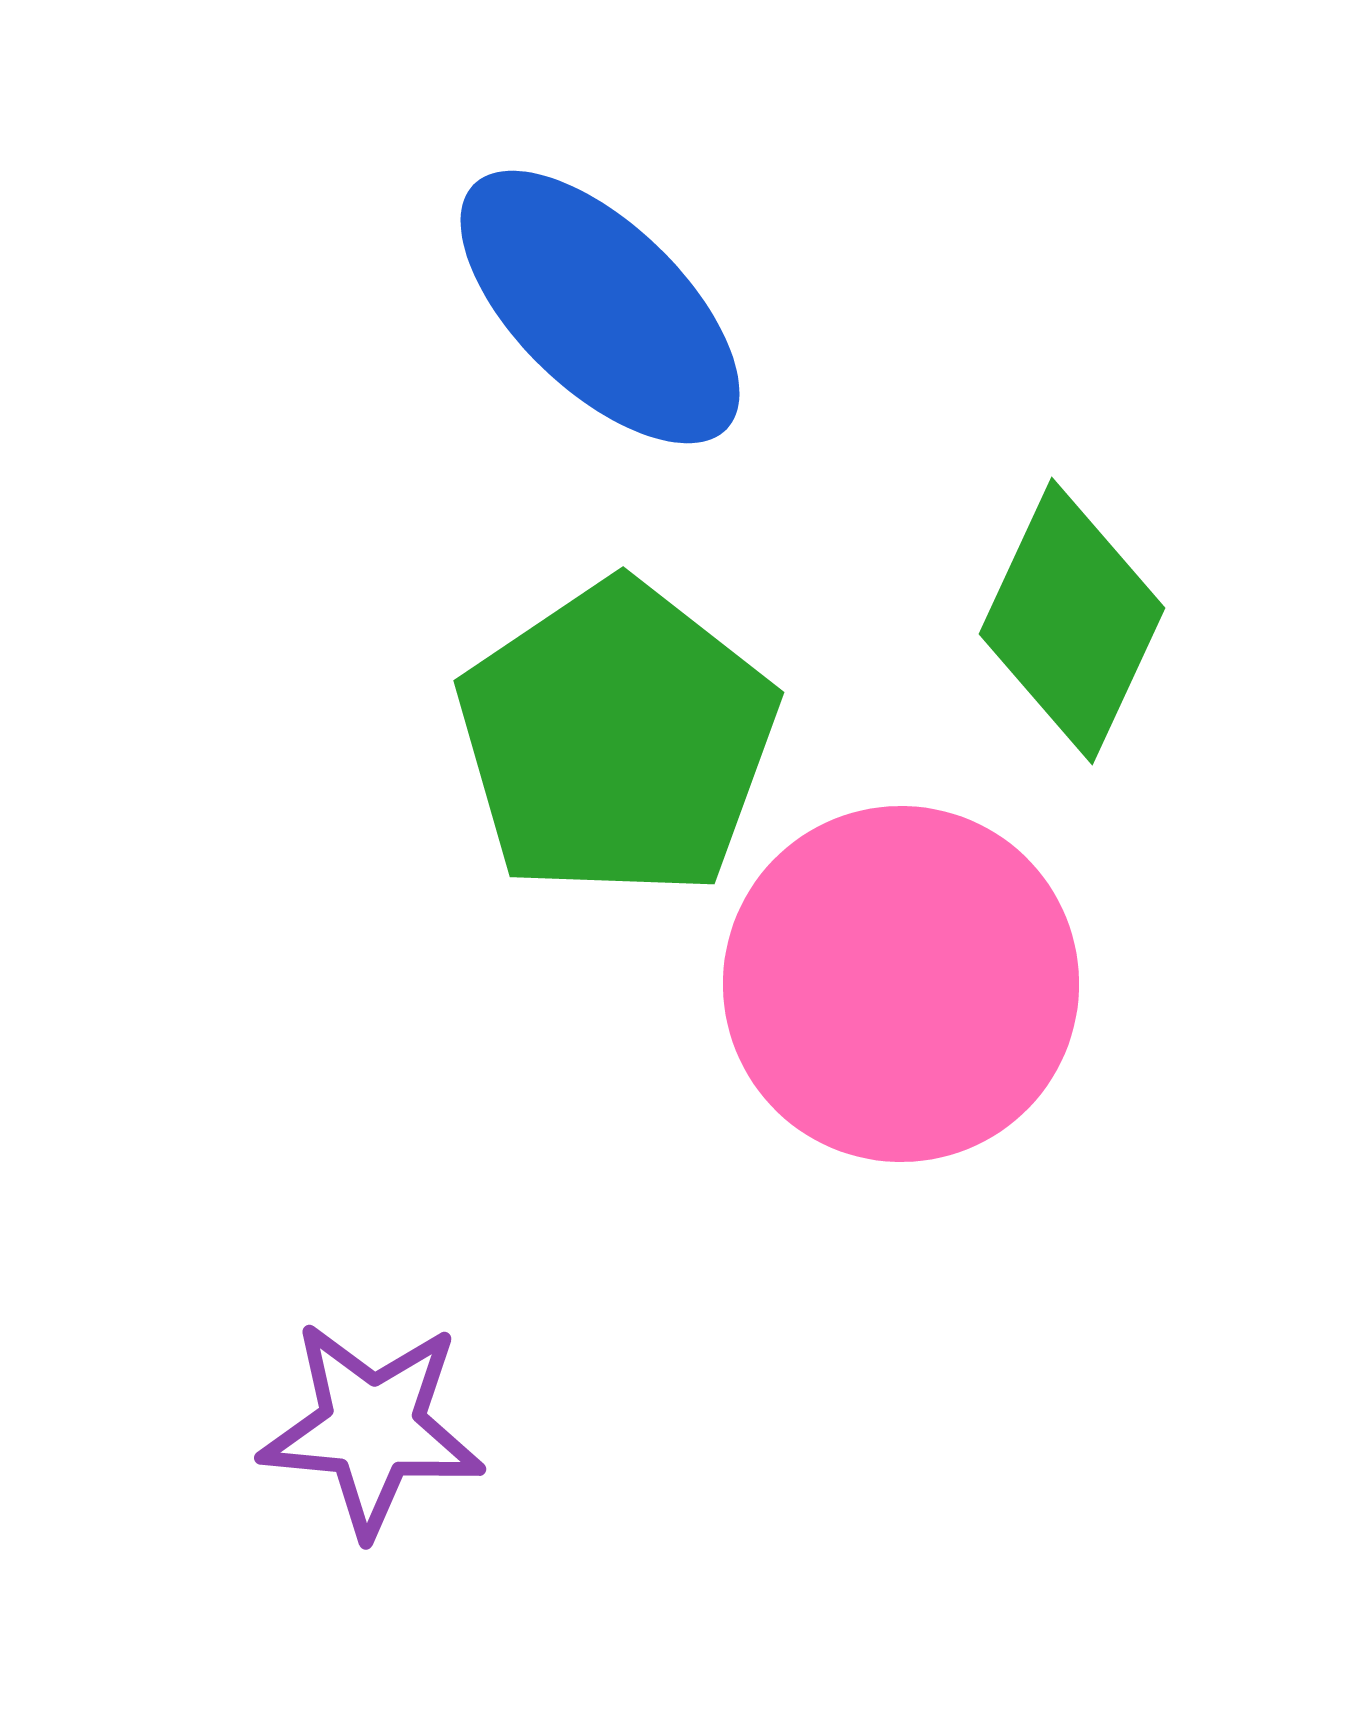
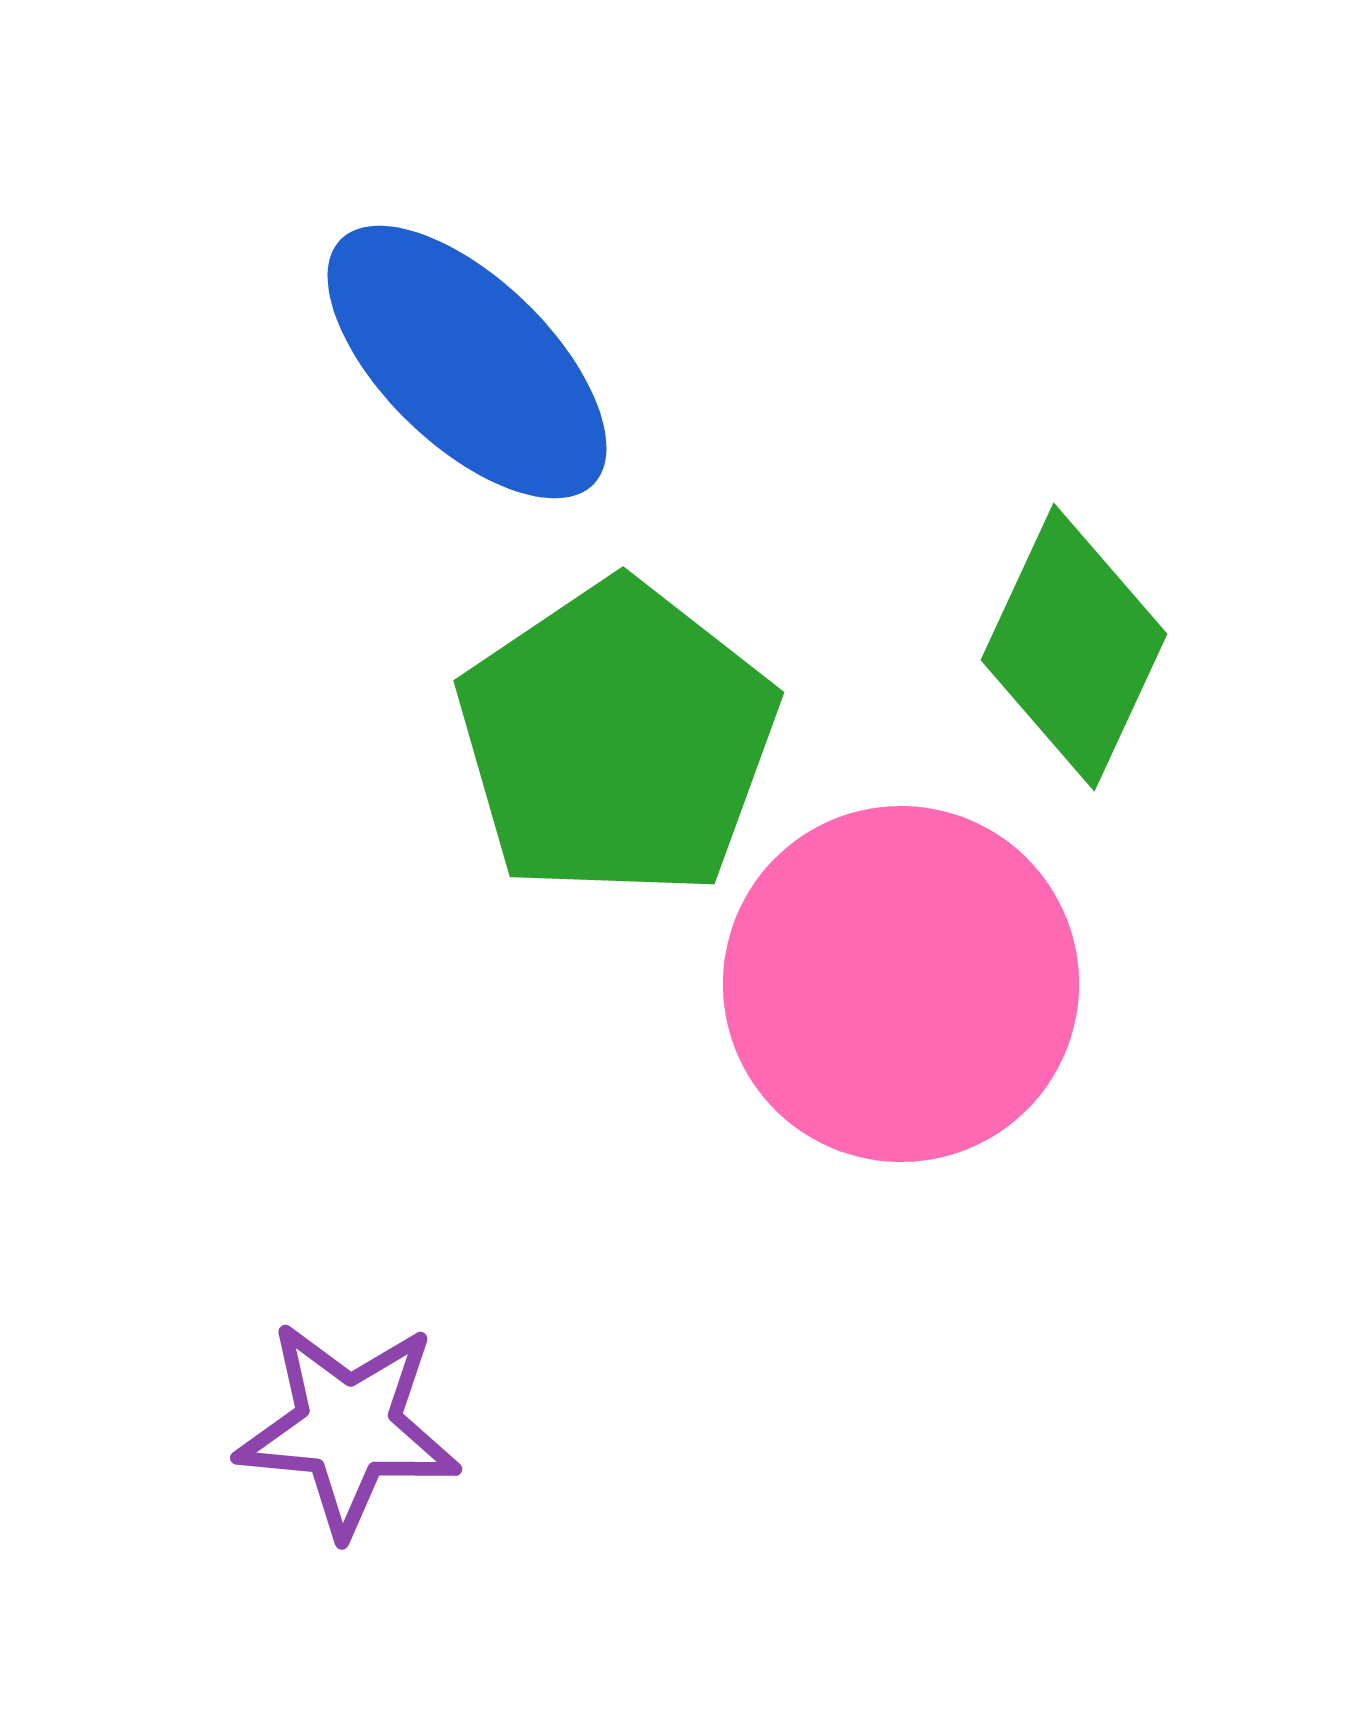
blue ellipse: moved 133 px left, 55 px down
green diamond: moved 2 px right, 26 px down
purple star: moved 24 px left
